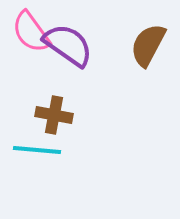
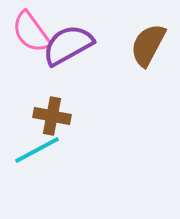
purple semicircle: rotated 64 degrees counterclockwise
brown cross: moved 2 px left, 1 px down
cyan line: rotated 33 degrees counterclockwise
